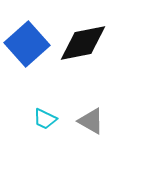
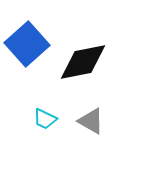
black diamond: moved 19 px down
